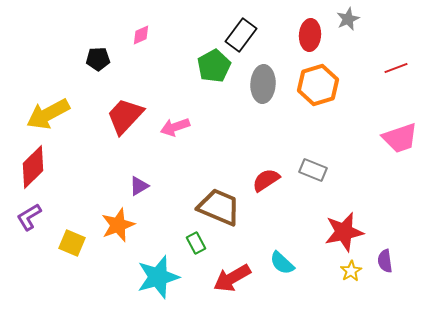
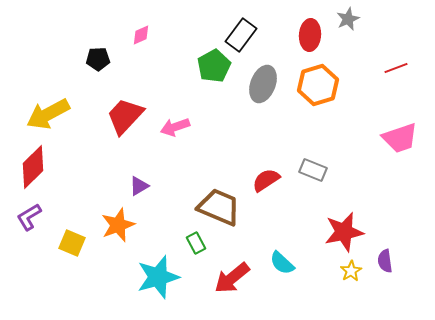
gray ellipse: rotated 18 degrees clockwise
red arrow: rotated 9 degrees counterclockwise
